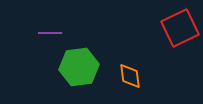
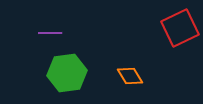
green hexagon: moved 12 px left, 6 px down
orange diamond: rotated 24 degrees counterclockwise
